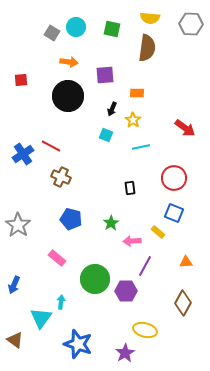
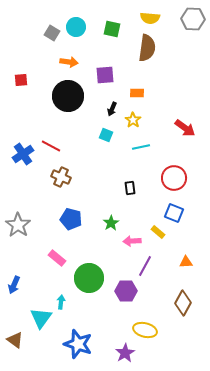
gray hexagon: moved 2 px right, 5 px up
green circle: moved 6 px left, 1 px up
